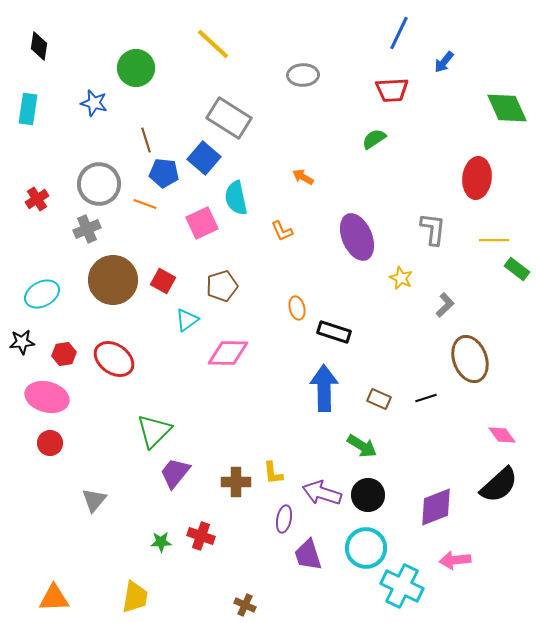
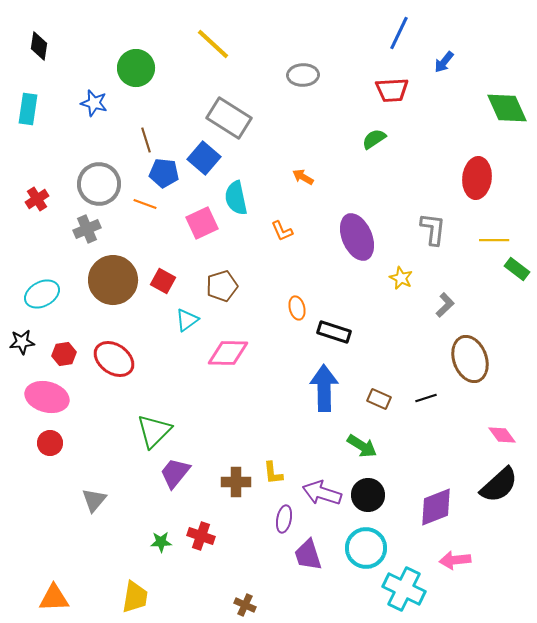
cyan cross at (402, 586): moved 2 px right, 3 px down
